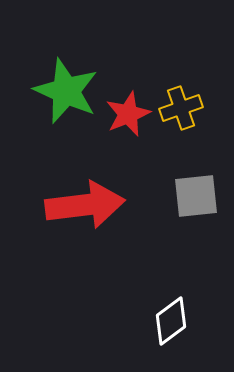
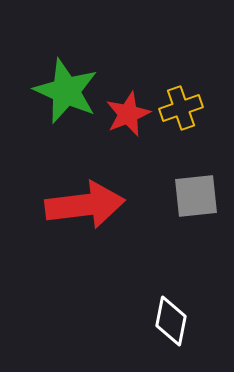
white diamond: rotated 42 degrees counterclockwise
